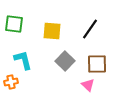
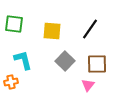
pink triangle: rotated 24 degrees clockwise
